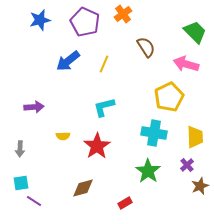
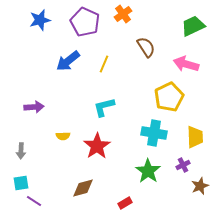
green trapezoid: moved 2 px left, 6 px up; rotated 70 degrees counterclockwise
gray arrow: moved 1 px right, 2 px down
purple cross: moved 4 px left; rotated 16 degrees clockwise
